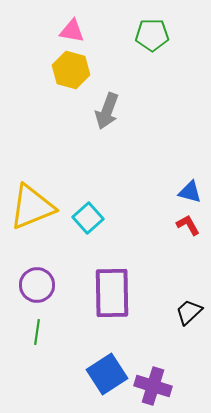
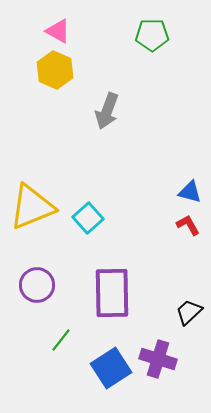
pink triangle: moved 14 px left; rotated 20 degrees clockwise
yellow hexagon: moved 16 px left; rotated 9 degrees clockwise
green line: moved 24 px right, 8 px down; rotated 30 degrees clockwise
blue square: moved 4 px right, 6 px up
purple cross: moved 5 px right, 27 px up
